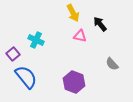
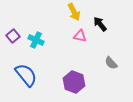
yellow arrow: moved 1 px right, 1 px up
purple square: moved 18 px up
gray semicircle: moved 1 px left, 1 px up
blue semicircle: moved 2 px up
